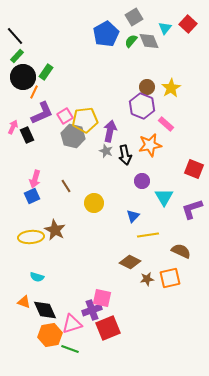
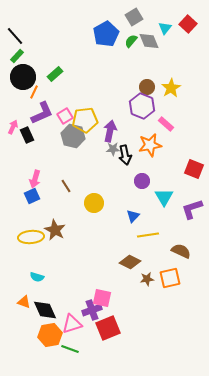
green rectangle at (46, 72): moved 9 px right, 2 px down; rotated 14 degrees clockwise
gray star at (106, 151): moved 7 px right, 2 px up; rotated 24 degrees counterclockwise
